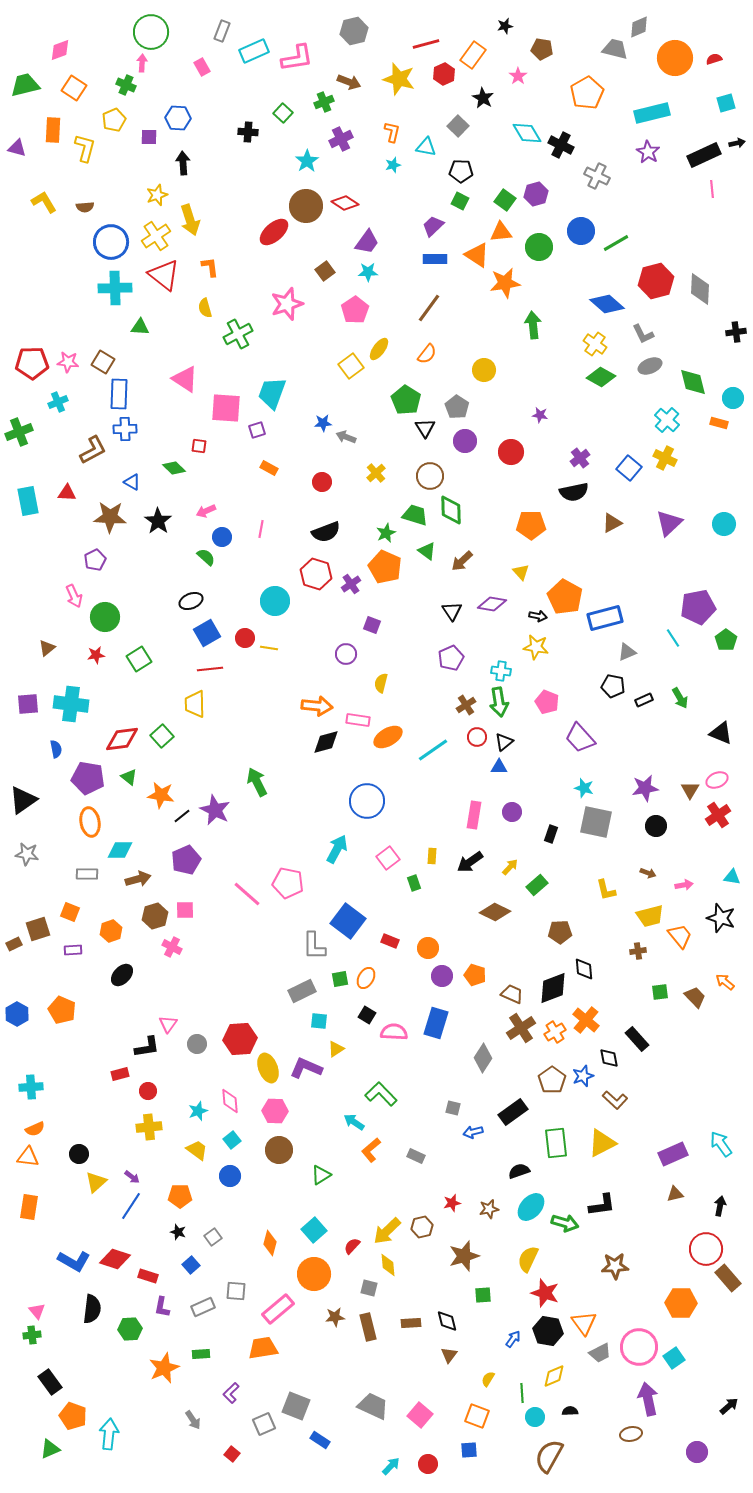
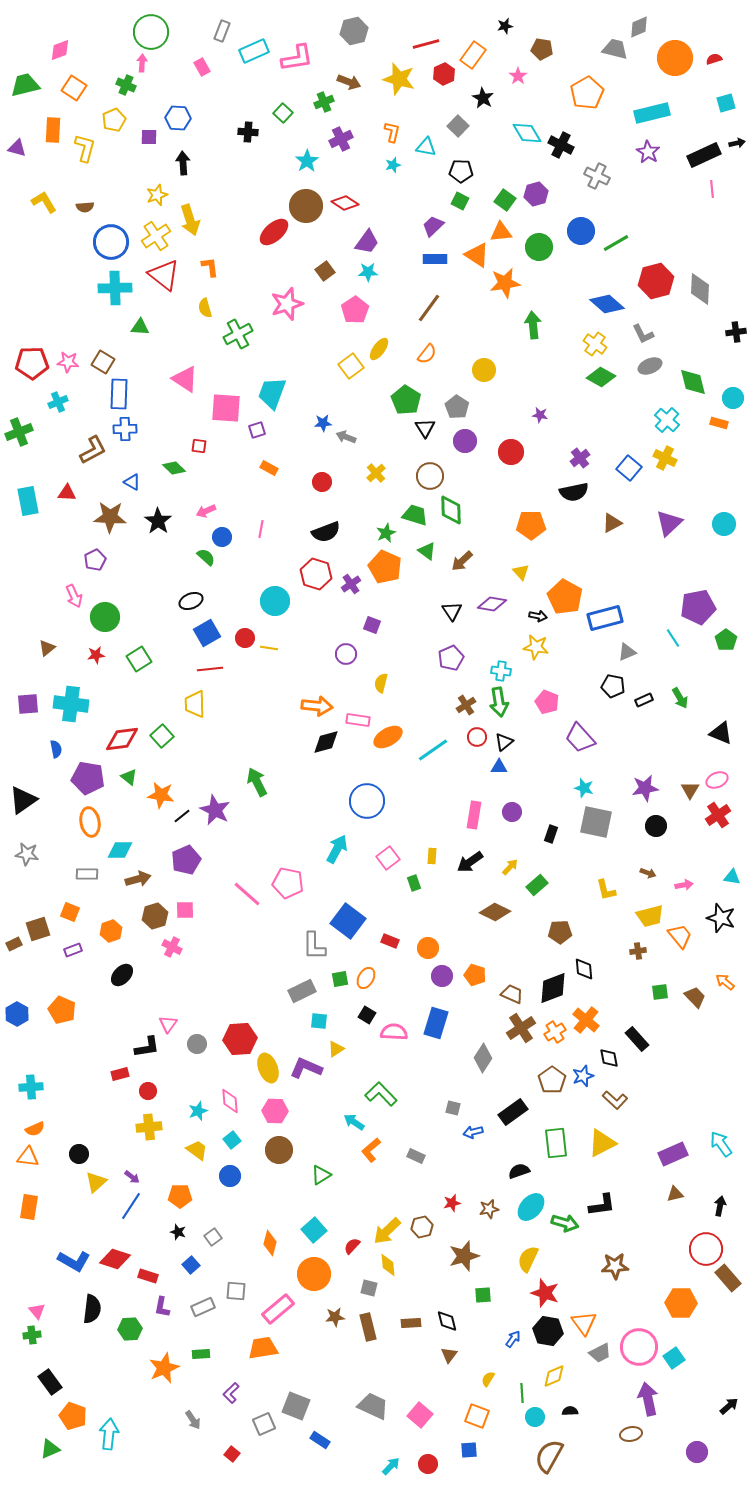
purple rectangle at (73, 950): rotated 18 degrees counterclockwise
